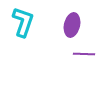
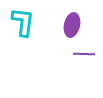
cyan L-shape: rotated 12 degrees counterclockwise
